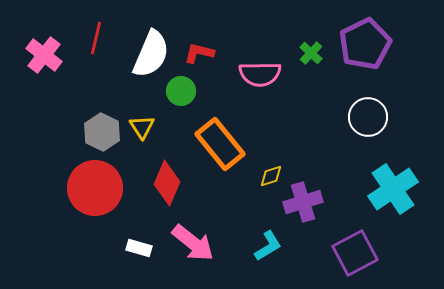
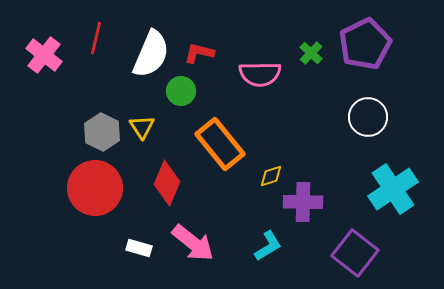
purple cross: rotated 18 degrees clockwise
purple square: rotated 24 degrees counterclockwise
